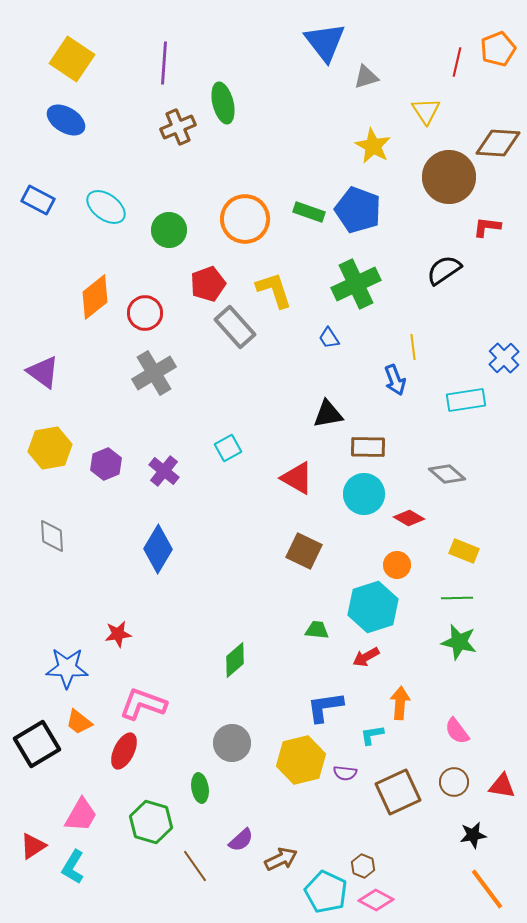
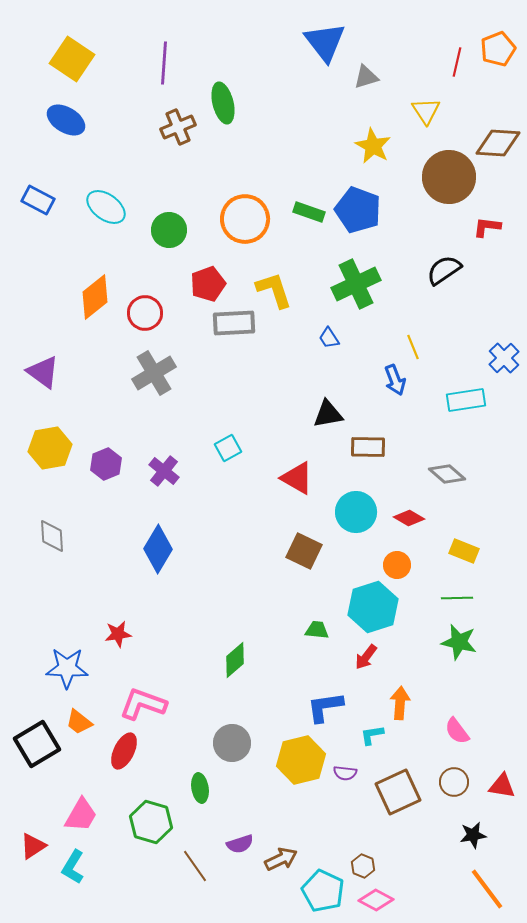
gray rectangle at (235, 327): moved 1 px left, 4 px up; rotated 51 degrees counterclockwise
yellow line at (413, 347): rotated 15 degrees counterclockwise
cyan circle at (364, 494): moved 8 px left, 18 px down
red arrow at (366, 657): rotated 24 degrees counterclockwise
purple semicircle at (241, 840): moved 1 px left, 4 px down; rotated 24 degrees clockwise
cyan pentagon at (326, 892): moved 3 px left, 1 px up
